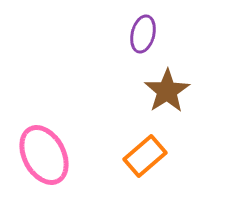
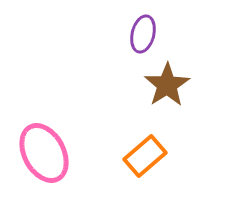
brown star: moved 6 px up
pink ellipse: moved 2 px up
